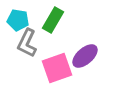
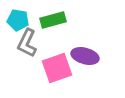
green rectangle: rotated 45 degrees clockwise
purple ellipse: rotated 56 degrees clockwise
